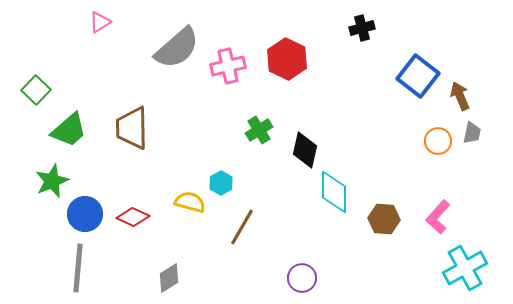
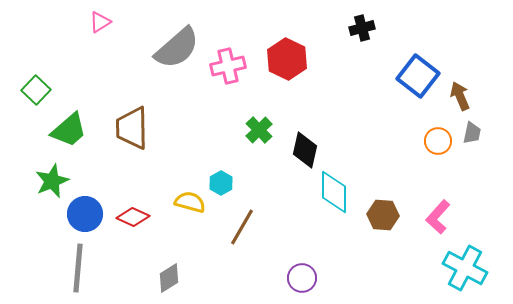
green cross: rotated 12 degrees counterclockwise
brown hexagon: moved 1 px left, 4 px up
cyan cross: rotated 33 degrees counterclockwise
